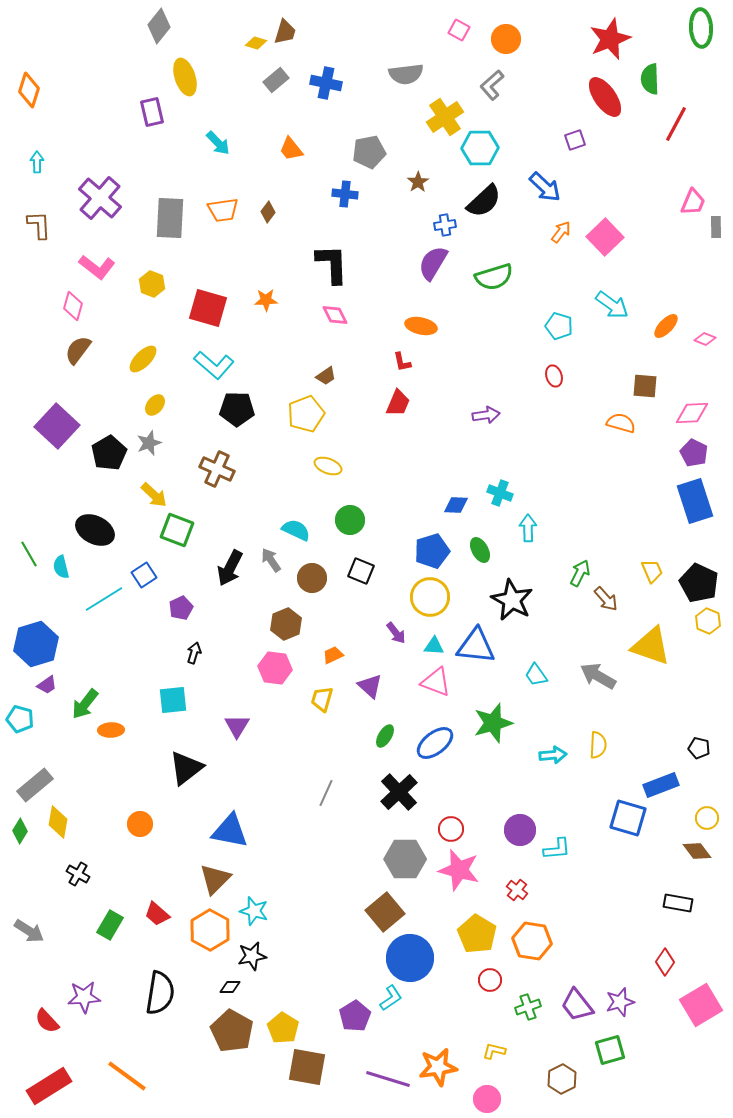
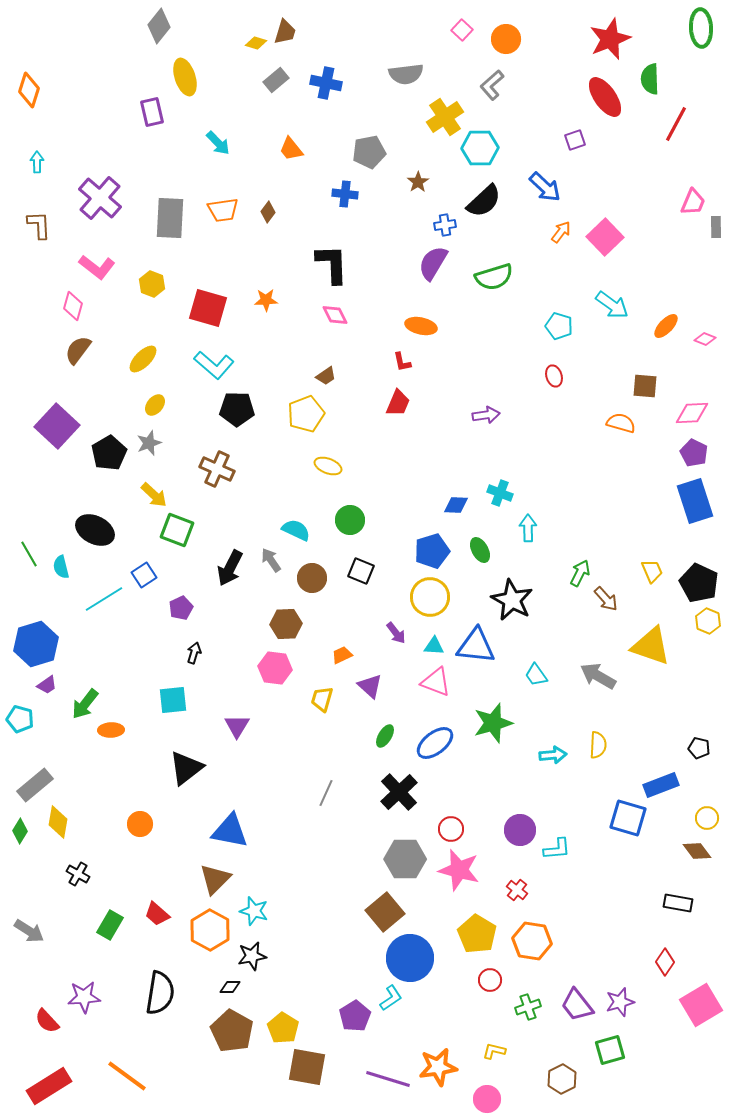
pink square at (459, 30): moved 3 px right; rotated 15 degrees clockwise
brown hexagon at (286, 624): rotated 20 degrees clockwise
orange trapezoid at (333, 655): moved 9 px right
